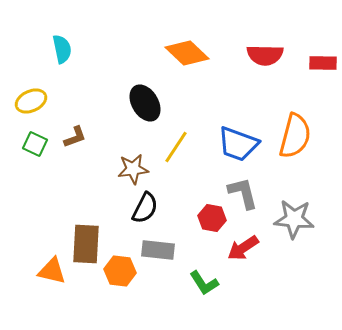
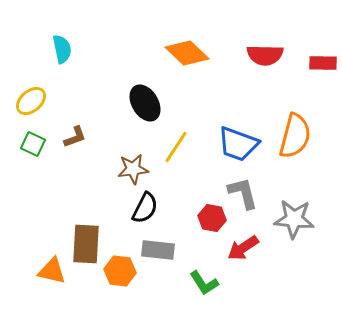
yellow ellipse: rotated 16 degrees counterclockwise
green square: moved 2 px left
